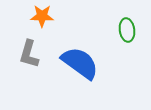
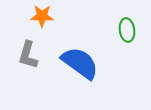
gray L-shape: moved 1 px left, 1 px down
